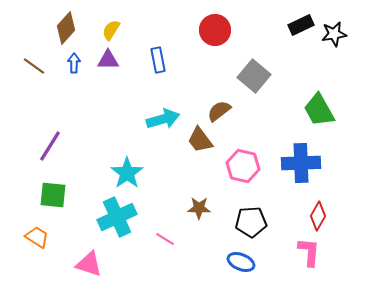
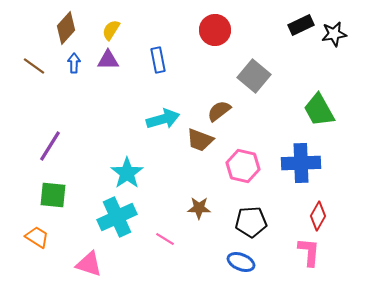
brown trapezoid: rotated 32 degrees counterclockwise
